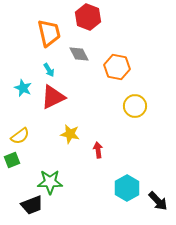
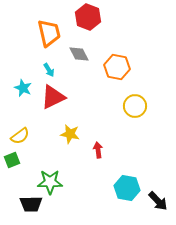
cyan hexagon: rotated 20 degrees counterclockwise
black trapezoid: moved 1 px left, 1 px up; rotated 20 degrees clockwise
